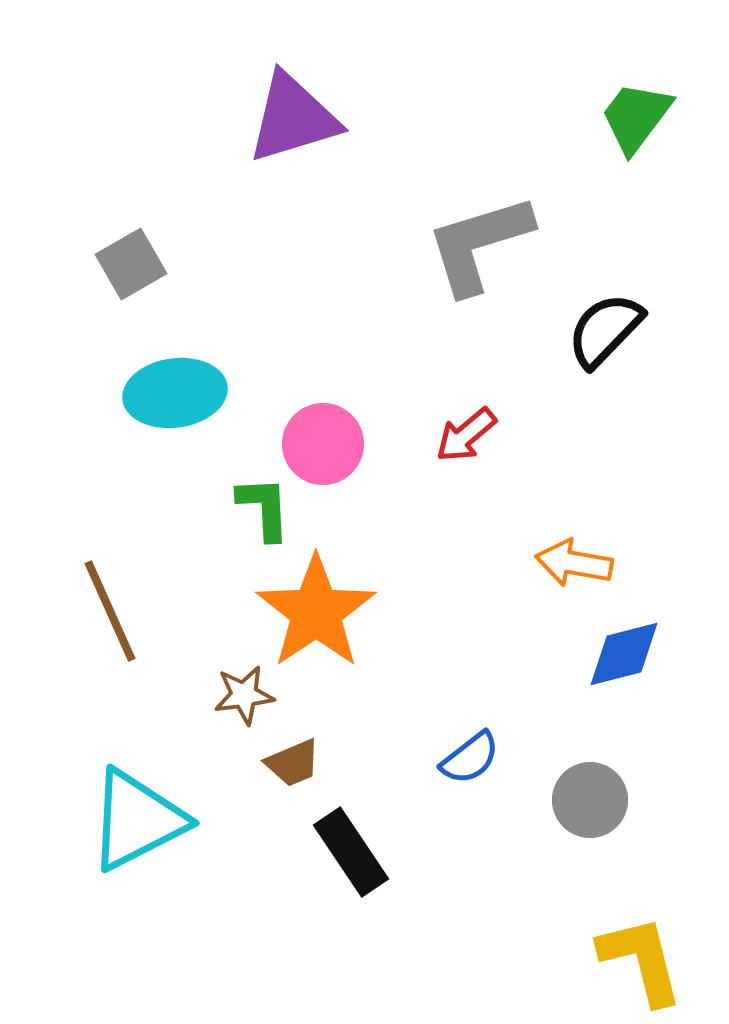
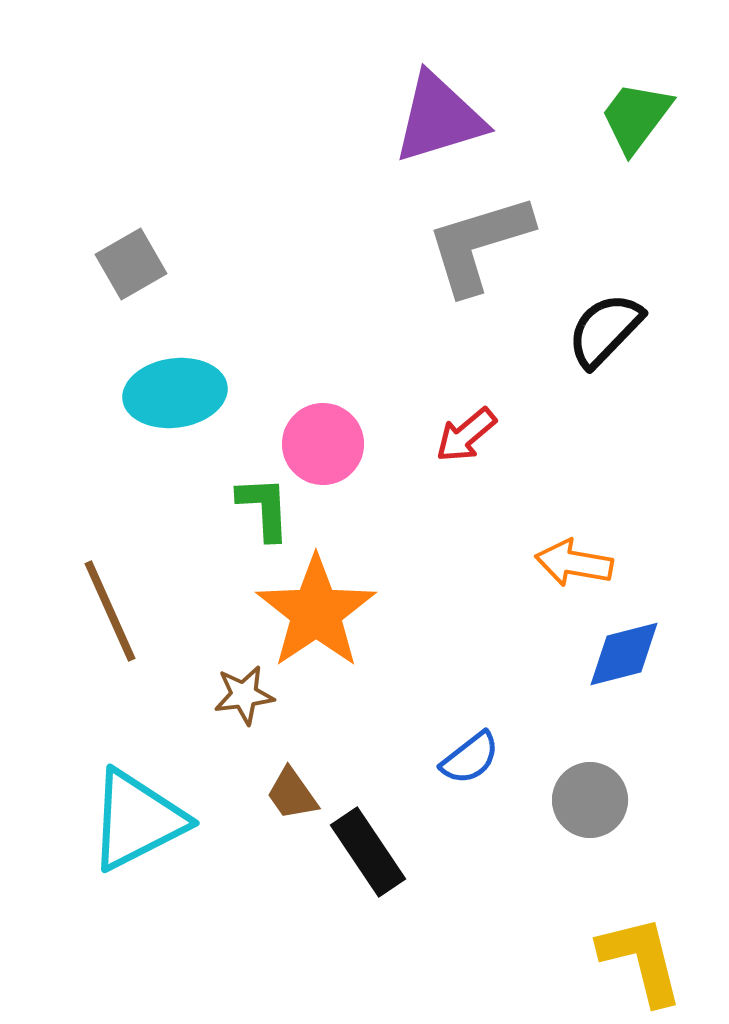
purple triangle: moved 146 px right
brown trapezoid: moved 1 px left, 31 px down; rotated 78 degrees clockwise
black rectangle: moved 17 px right
